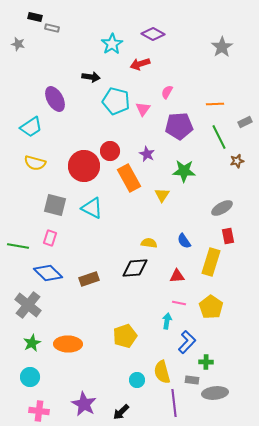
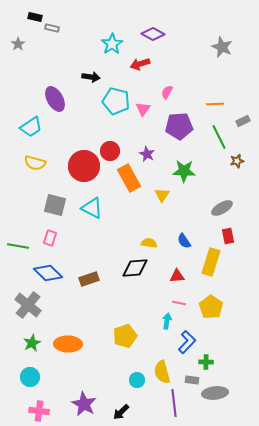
gray star at (18, 44): rotated 24 degrees clockwise
gray star at (222, 47): rotated 15 degrees counterclockwise
gray rectangle at (245, 122): moved 2 px left, 1 px up
